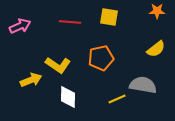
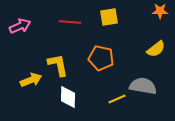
orange star: moved 3 px right
yellow square: rotated 18 degrees counterclockwise
orange pentagon: rotated 25 degrees clockwise
yellow L-shape: rotated 135 degrees counterclockwise
gray semicircle: moved 1 px down
